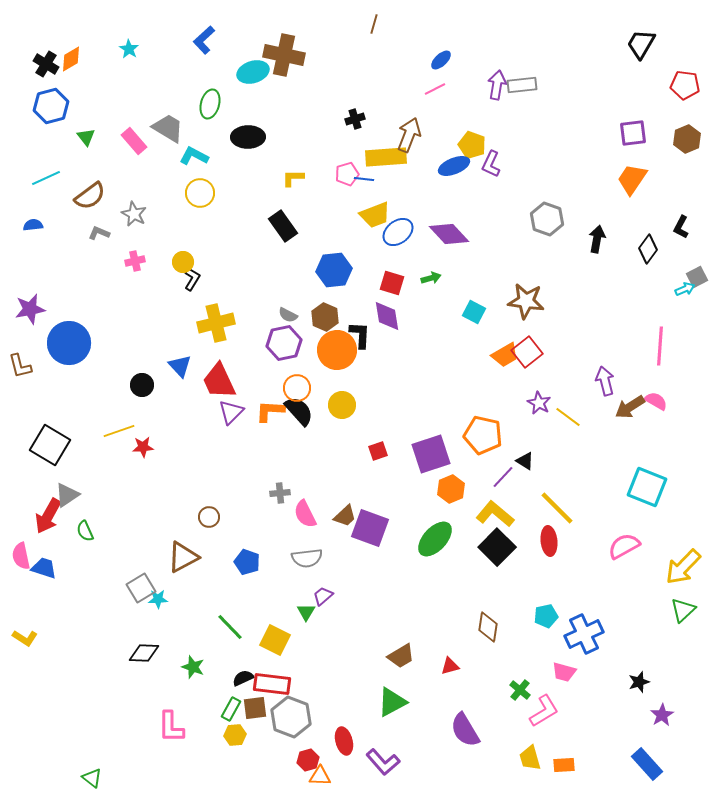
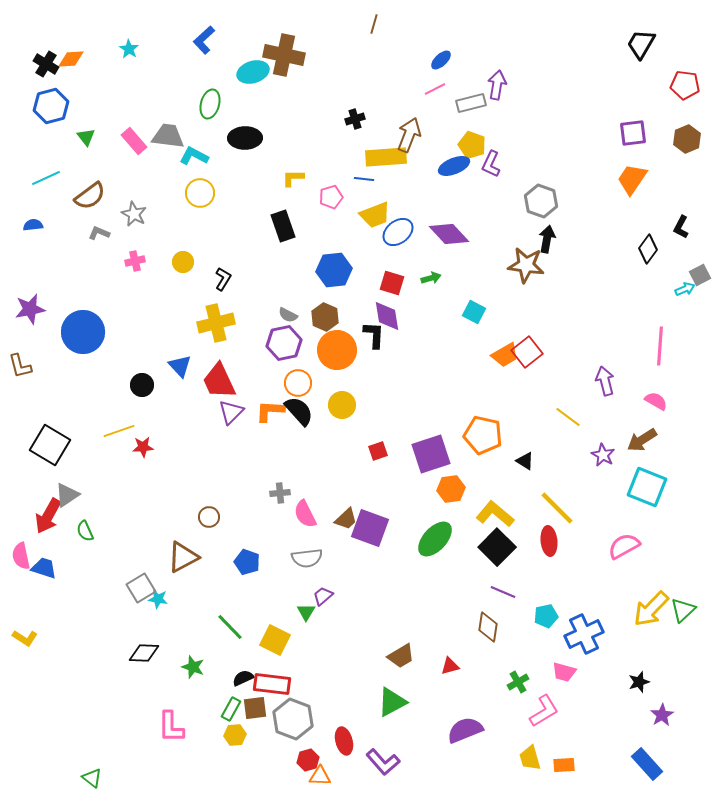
orange diamond at (71, 59): rotated 28 degrees clockwise
gray rectangle at (522, 85): moved 51 px left, 18 px down; rotated 8 degrees counterclockwise
gray trapezoid at (168, 128): moved 8 px down; rotated 24 degrees counterclockwise
black ellipse at (248, 137): moved 3 px left, 1 px down
pink pentagon at (347, 174): moved 16 px left, 23 px down
gray hexagon at (547, 219): moved 6 px left, 18 px up
black rectangle at (283, 226): rotated 16 degrees clockwise
black arrow at (597, 239): moved 50 px left
gray square at (697, 277): moved 3 px right, 2 px up
black L-shape at (192, 279): moved 31 px right
brown star at (526, 301): moved 36 px up
black L-shape at (360, 335): moved 14 px right
blue circle at (69, 343): moved 14 px right, 11 px up
orange circle at (297, 388): moved 1 px right, 5 px up
purple star at (539, 403): moved 64 px right, 52 px down
brown arrow at (630, 407): moved 12 px right, 33 px down
purple line at (503, 477): moved 115 px down; rotated 70 degrees clockwise
orange hexagon at (451, 489): rotated 16 degrees clockwise
brown trapezoid at (345, 516): moved 1 px right, 3 px down
yellow arrow at (683, 567): moved 32 px left, 42 px down
cyan star at (158, 599): rotated 12 degrees clockwise
green cross at (520, 690): moved 2 px left, 8 px up; rotated 20 degrees clockwise
gray hexagon at (291, 717): moved 2 px right, 2 px down
purple semicircle at (465, 730): rotated 99 degrees clockwise
